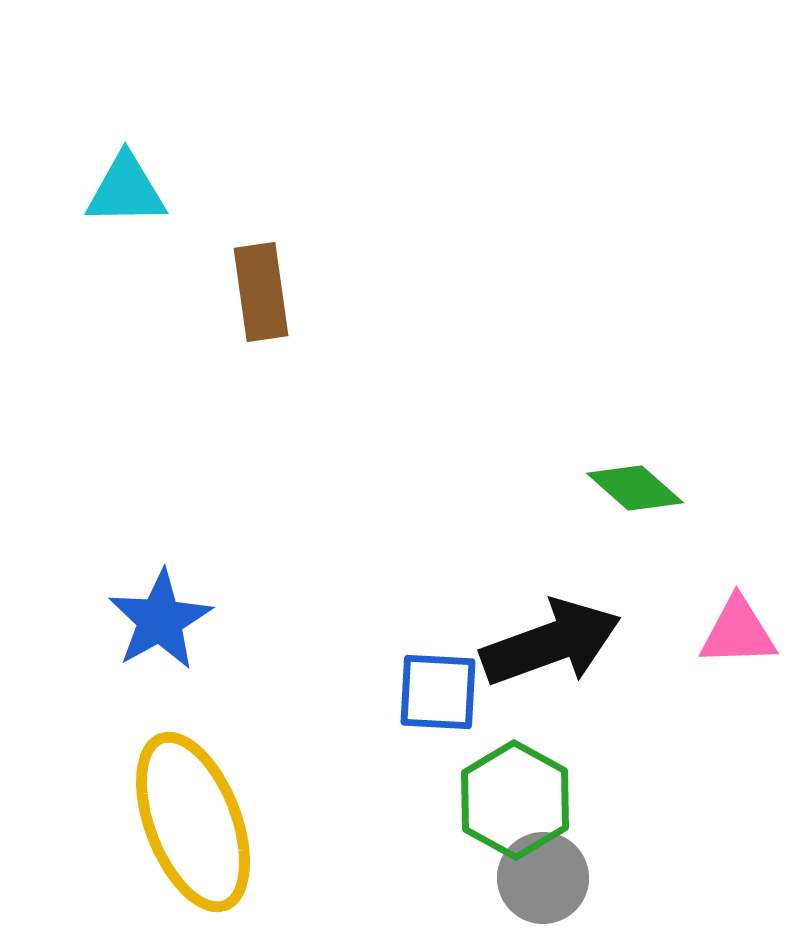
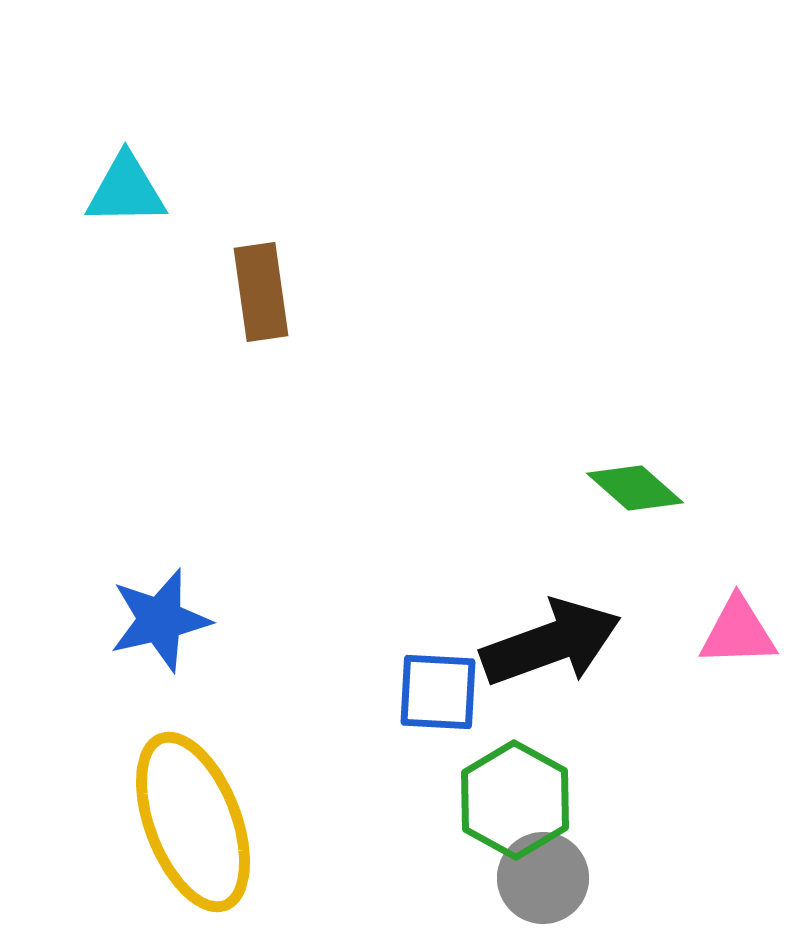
blue star: rotated 16 degrees clockwise
